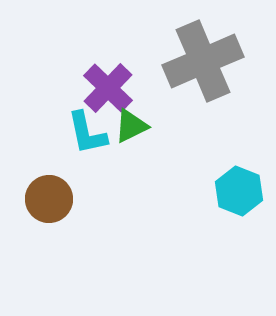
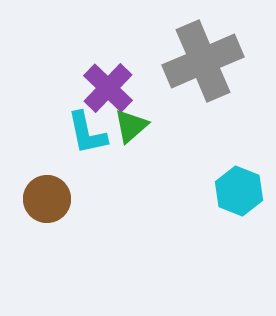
green triangle: rotated 15 degrees counterclockwise
brown circle: moved 2 px left
